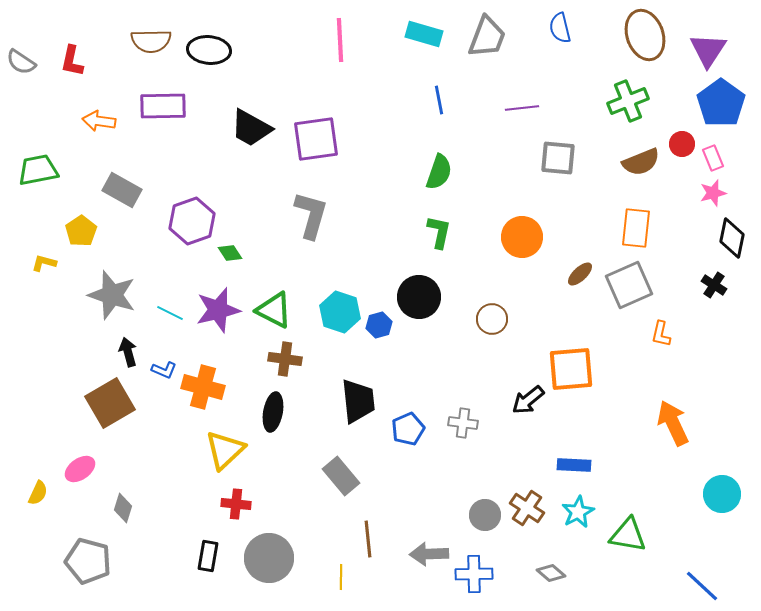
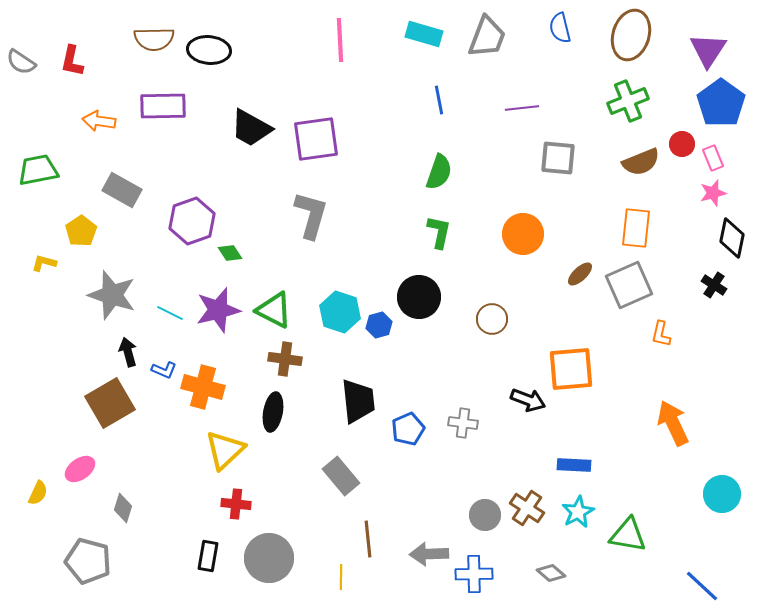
brown ellipse at (645, 35): moved 14 px left; rotated 36 degrees clockwise
brown semicircle at (151, 41): moved 3 px right, 2 px up
orange circle at (522, 237): moved 1 px right, 3 px up
black arrow at (528, 400): rotated 120 degrees counterclockwise
